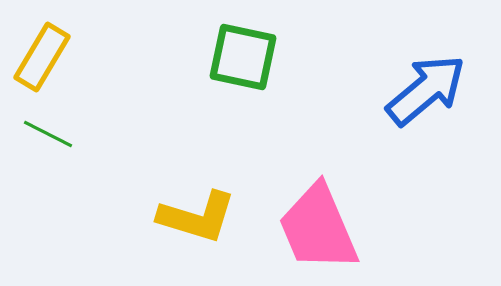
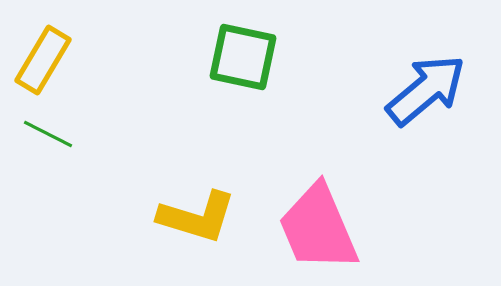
yellow rectangle: moved 1 px right, 3 px down
